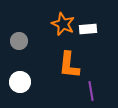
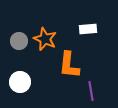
orange star: moved 18 px left, 15 px down
